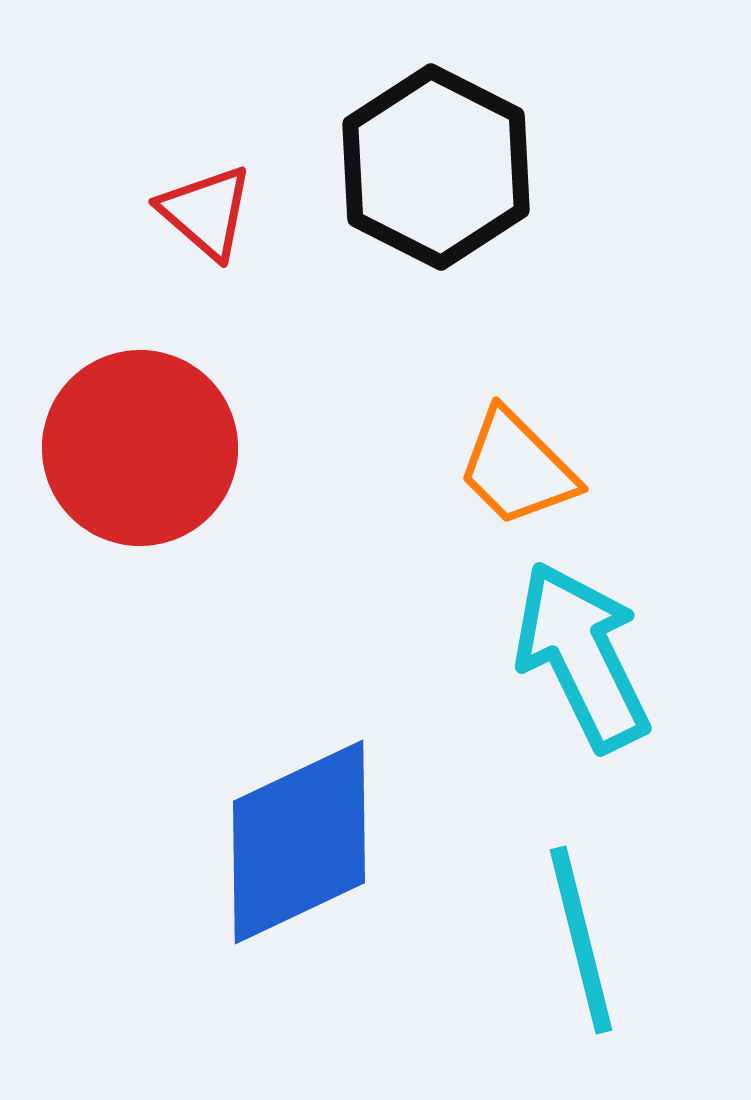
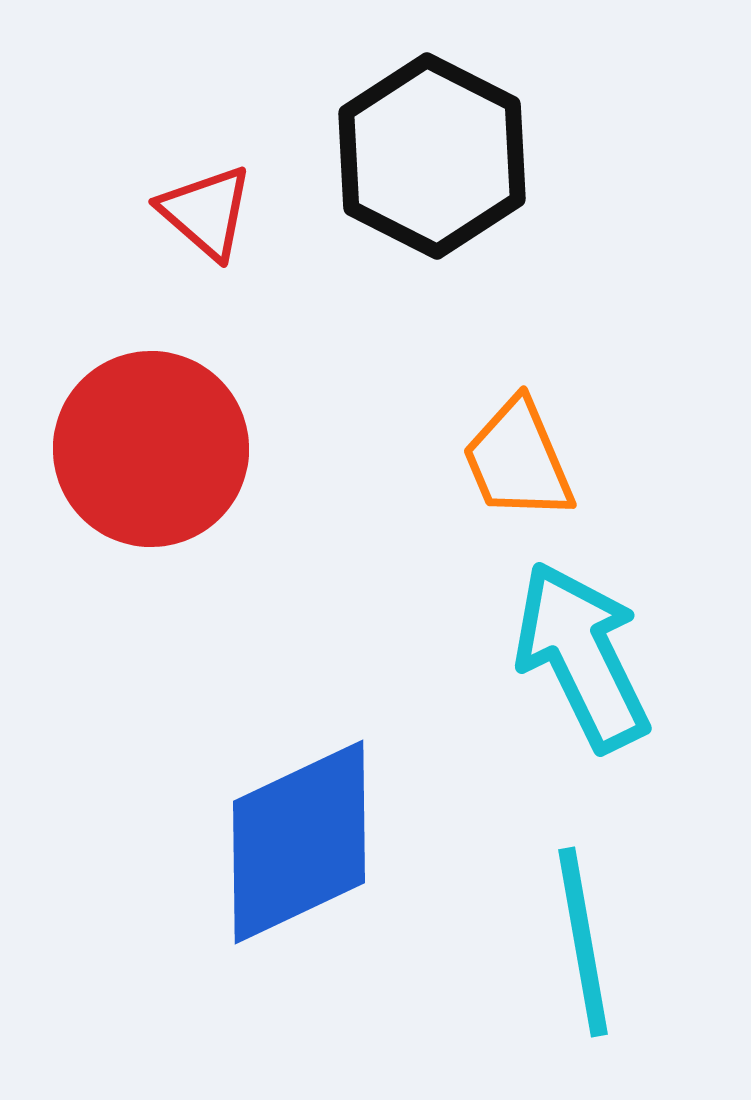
black hexagon: moved 4 px left, 11 px up
red circle: moved 11 px right, 1 px down
orange trapezoid: moved 1 px right, 8 px up; rotated 22 degrees clockwise
cyan line: moved 2 px right, 2 px down; rotated 4 degrees clockwise
